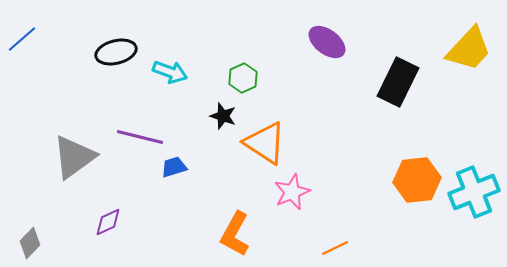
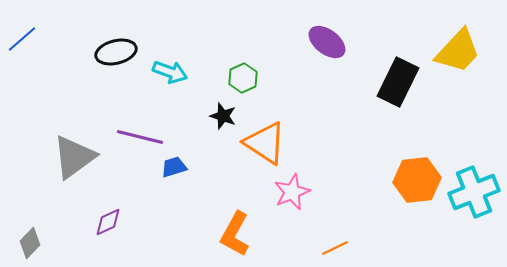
yellow trapezoid: moved 11 px left, 2 px down
